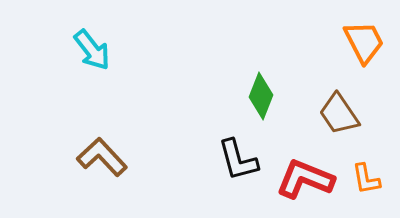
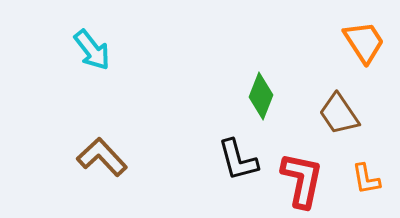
orange trapezoid: rotated 6 degrees counterclockwise
red L-shape: moved 3 px left, 1 px down; rotated 80 degrees clockwise
